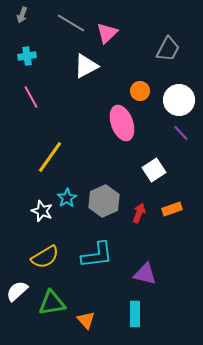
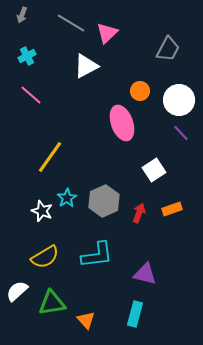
cyan cross: rotated 18 degrees counterclockwise
pink line: moved 2 px up; rotated 20 degrees counterclockwise
cyan rectangle: rotated 15 degrees clockwise
